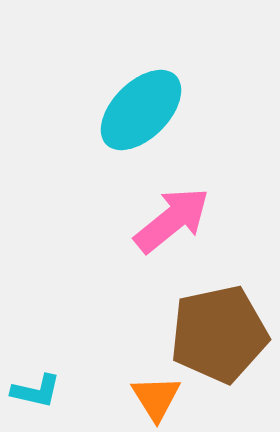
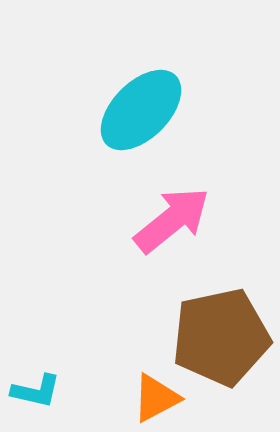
brown pentagon: moved 2 px right, 3 px down
orange triangle: rotated 34 degrees clockwise
